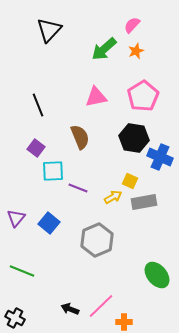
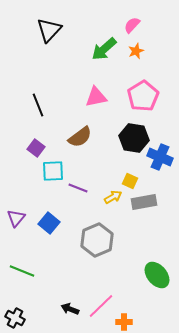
brown semicircle: rotated 75 degrees clockwise
